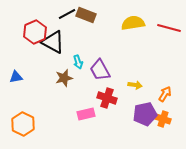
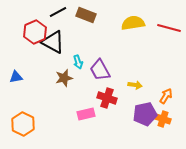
black line: moved 9 px left, 2 px up
orange arrow: moved 1 px right, 2 px down
